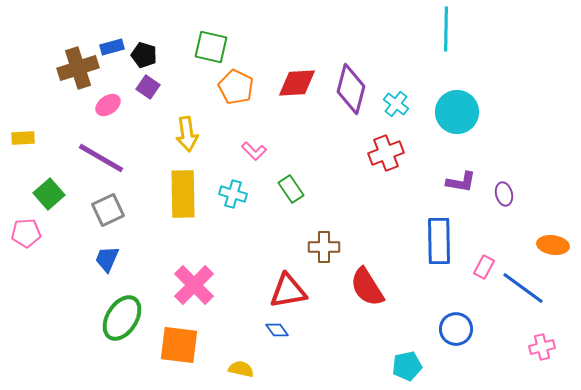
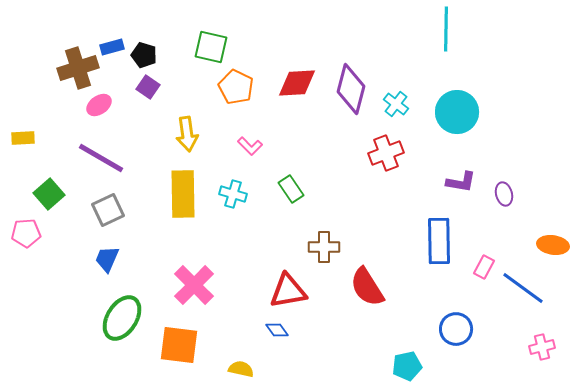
pink ellipse at (108, 105): moved 9 px left
pink L-shape at (254, 151): moved 4 px left, 5 px up
